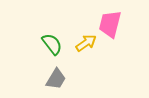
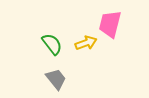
yellow arrow: rotated 15 degrees clockwise
gray trapezoid: rotated 70 degrees counterclockwise
